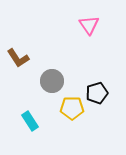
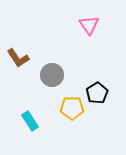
gray circle: moved 6 px up
black pentagon: rotated 15 degrees counterclockwise
